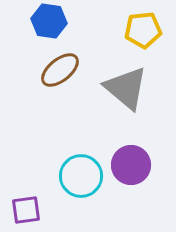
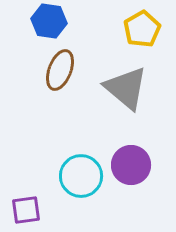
yellow pentagon: moved 1 px left, 1 px up; rotated 24 degrees counterclockwise
brown ellipse: rotated 30 degrees counterclockwise
